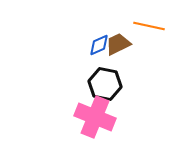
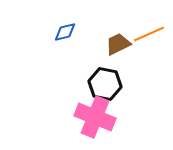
orange line: moved 8 px down; rotated 36 degrees counterclockwise
blue diamond: moved 34 px left, 13 px up; rotated 10 degrees clockwise
